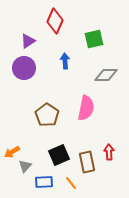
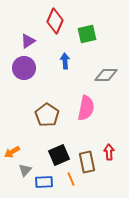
green square: moved 7 px left, 5 px up
gray triangle: moved 4 px down
orange line: moved 4 px up; rotated 16 degrees clockwise
